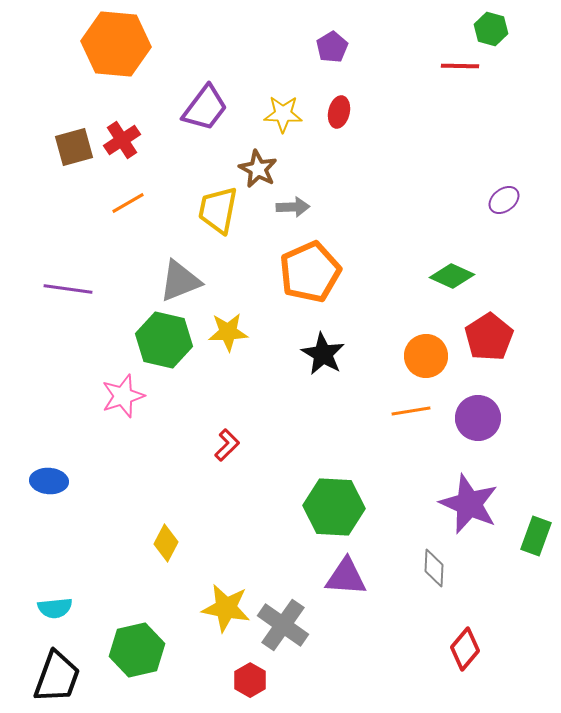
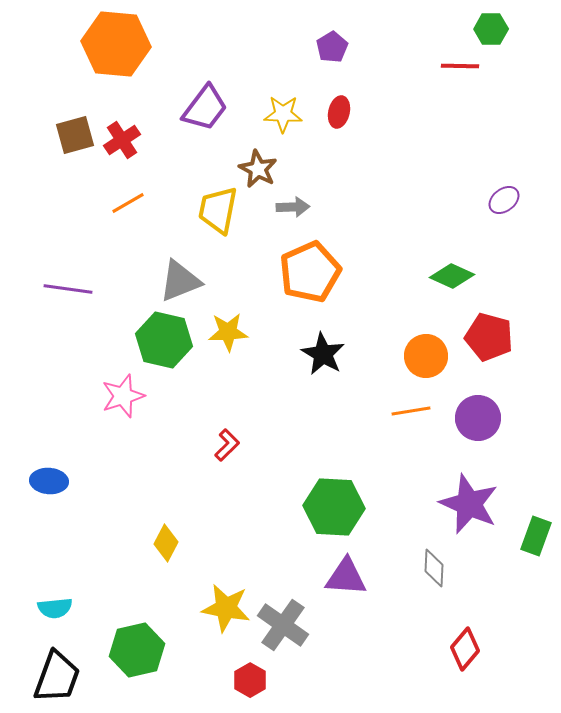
green hexagon at (491, 29): rotated 16 degrees counterclockwise
brown square at (74, 147): moved 1 px right, 12 px up
red pentagon at (489, 337): rotated 24 degrees counterclockwise
